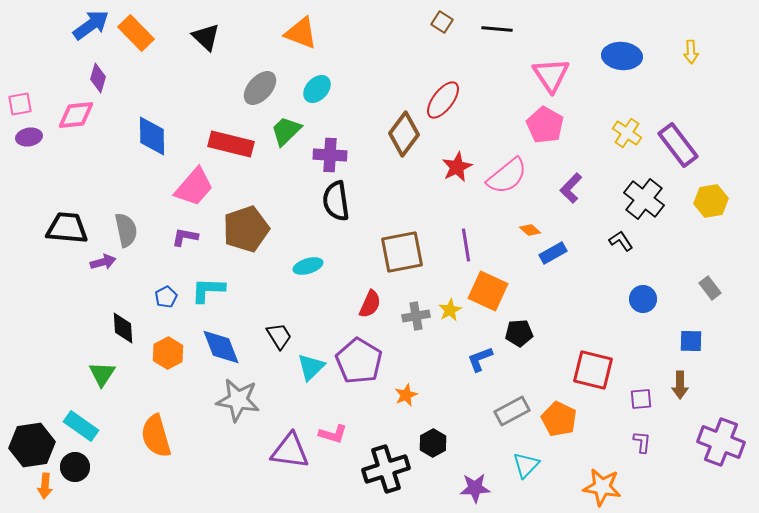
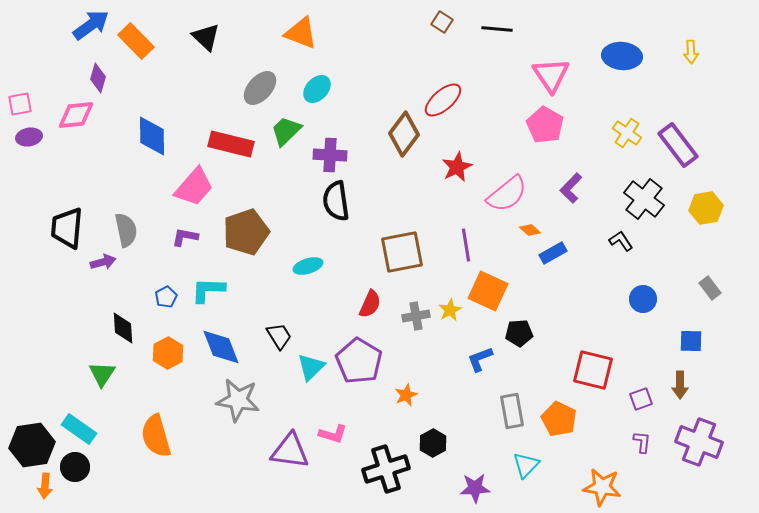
orange rectangle at (136, 33): moved 8 px down
red ellipse at (443, 100): rotated 12 degrees clockwise
pink semicircle at (507, 176): moved 18 px down
yellow hexagon at (711, 201): moved 5 px left, 7 px down
black trapezoid at (67, 228): rotated 90 degrees counterclockwise
brown pentagon at (246, 229): moved 3 px down
purple square at (641, 399): rotated 15 degrees counterclockwise
gray rectangle at (512, 411): rotated 72 degrees counterclockwise
cyan rectangle at (81, 426): moved 2 px left, 3 px down
purple cross at (721, 442): moved 22 px left
